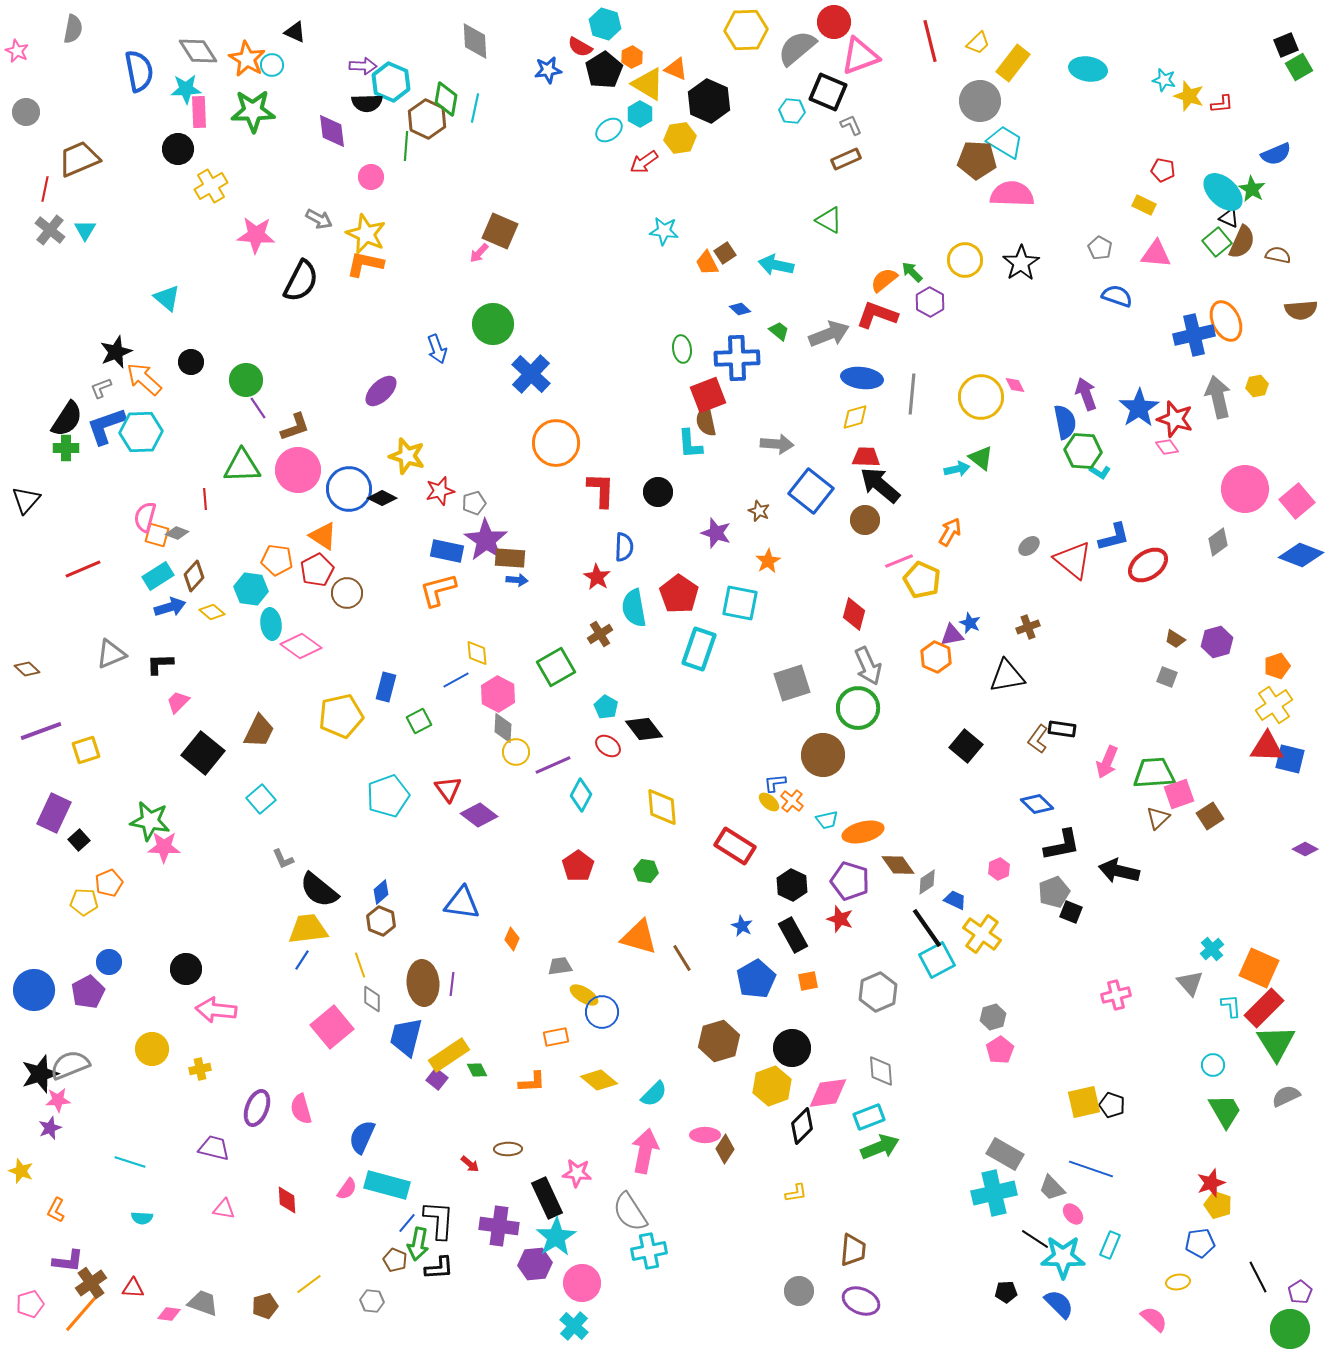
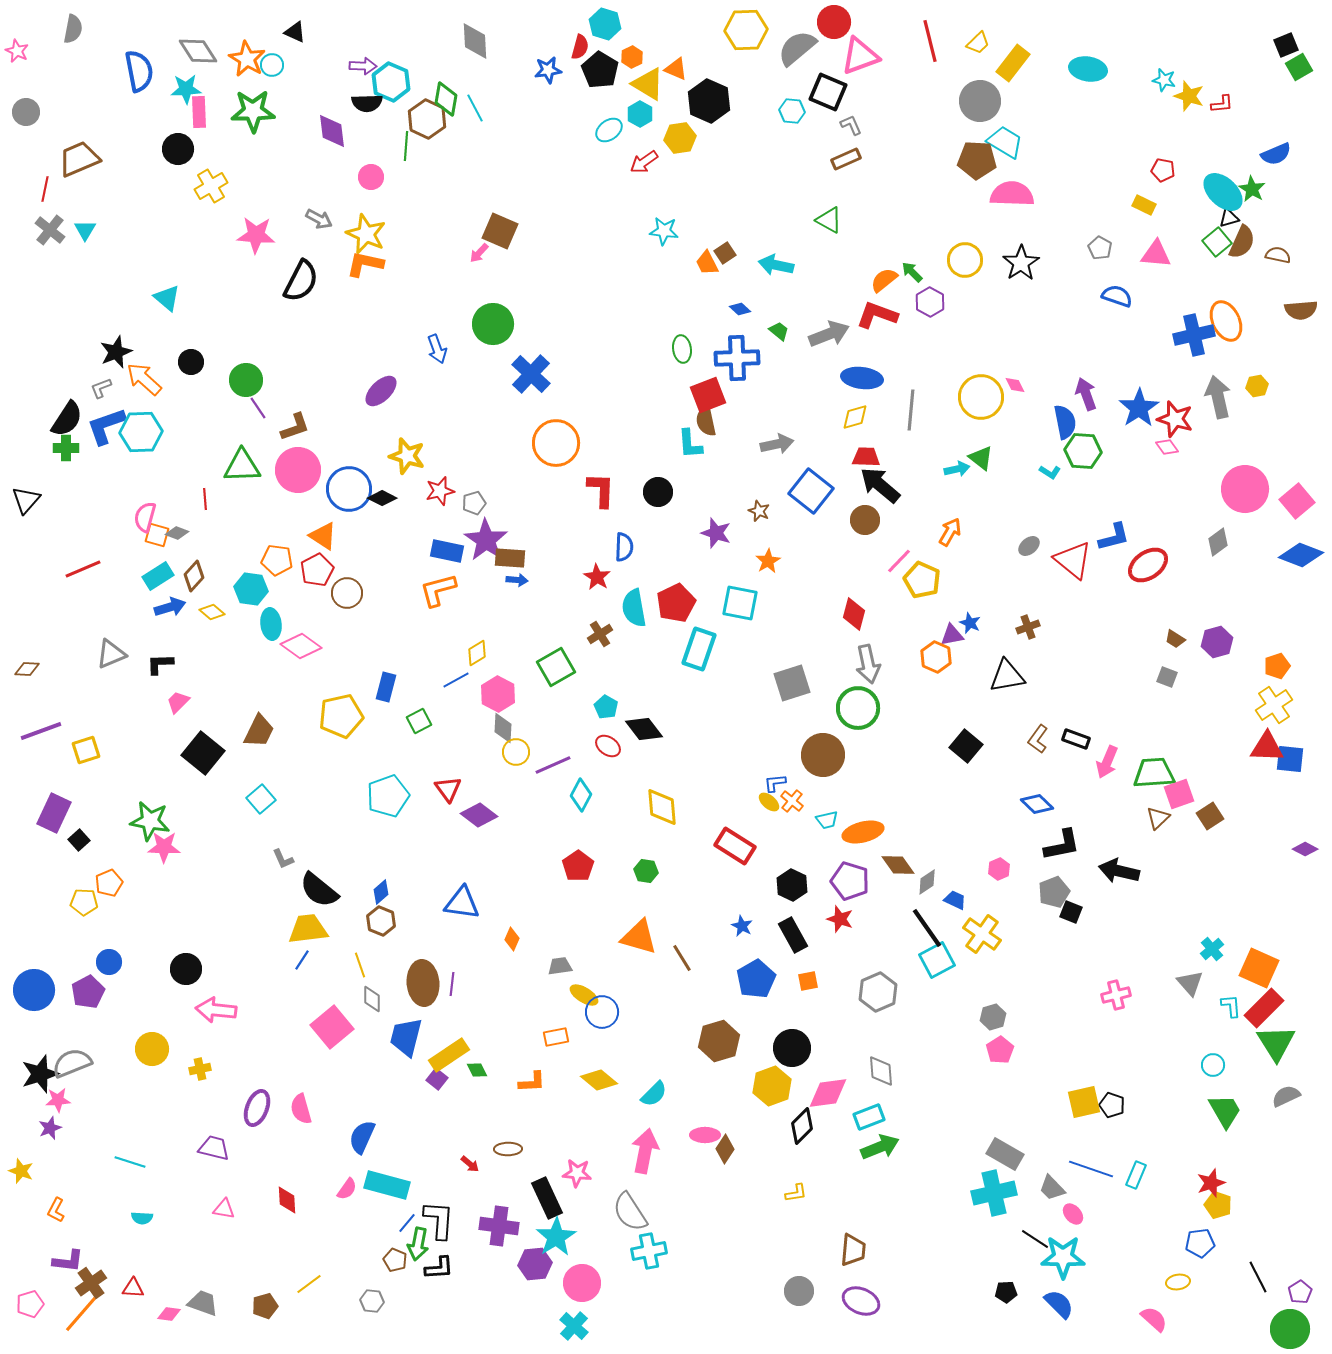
red semicircle at (580, 47): rotated 105 degrees counterclockwise
black pentagon at (604, 70): moved 4 px left; rotated 9 degrees counterclockwise
cyan line at (475, 108): rotated 40 degrees counterclockwise
black triangle at (1229, 218): rotated 40 degrees counterclockwise
gray line at (912, 394): moved 1 px left, 16 px down
gray arrow at (777, 444): rotated 16 degrees counterclockwise
cyan L-shape at (1100, 472): moved 50 px left
pink line at (899, 561): rotated 24 degrees counterclockwise
red pentagon at (679, 594): moved 3 px left, 9 px down; rotated 12 degrees clockwise
yellow diamond at (477, 653): rotated 64 degrees clockwise
gray arrow at (868, 666): moved 2 px up; rotated 12 degrees clockwise
brown diamond at (27, 669): rotated 40 degrees counterclockwise
black rectangle at (1062, 729): moved 14 px right, 10 px down; rotated 12 degrees clockwise
blue square at (1290, 759): rotated 8 degrees counterclockwise
gray semicircle at (70, 1065): moved 2 px right, 2 px up
cyan rectangle at (1110, 1245): moved 26 px right, 70 px up
